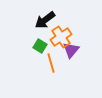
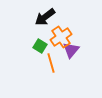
black arrow: moved 3 px up
